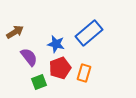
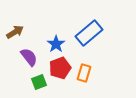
blue star: rotated 24 degrees clockwise
